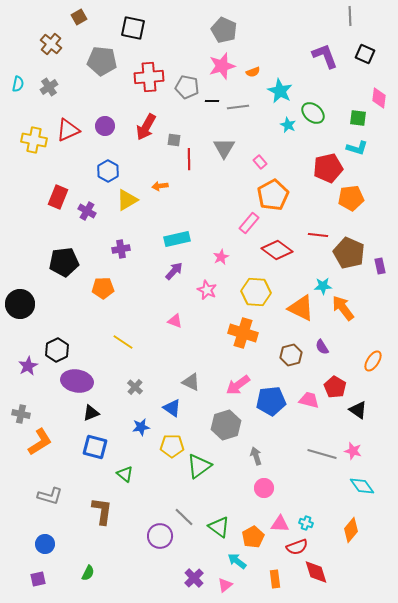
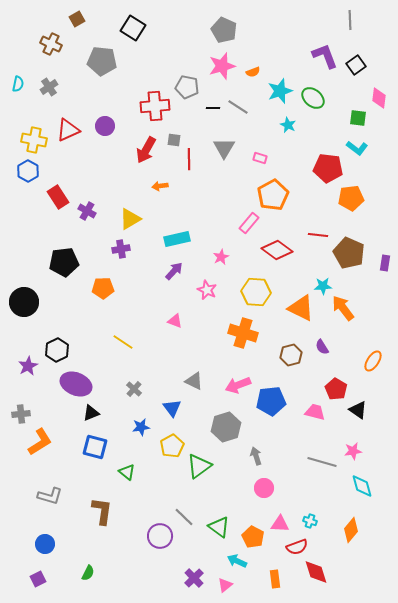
gray line at (350, 16): moved 4 px down
brown square at (79, 17): moved 2 px left, 2 px down
black square at (133, 28): rotated 20 degrees clockwise
brown cross at (51, 44): rotated 15 degrees counterclockwise
black square at (365, 54): moved 9 px left, 11 px down; rotated 30 degrees clockwise
red cross at (149, 77): moved 6 px right, 29 px down
cyan star at (280, 91): rotated 25 degrees clockwise
black line at (212, 101): moved 1 px right, 7 px down
gray line at (238, 107): rotated 40 degrees clockwise
green ellipse at (313, 113): moved 15 px up
red arrow at (146, 127): moved 23 px down
cyan L-shape at (357, 148): rotated 20 degrees clockwise
pink rectangle at (260, 162): moved 4 px up; rotated 32 degrees counterclockwise
red pentagon at (328, 168): rotated 20 degrees clockwise
blue hexagon at (108, 171): moved 80 px left
red rectangle at (58, 197): rotated 55 degrees counterclockwise
yellow triangle at (127, 200): moved 3 px right, 19 px down
purple rectangle at (380, 266): moved 5 px right, 3 px up; rotated 21 degrees clockwise
black circle at (20, 304): moved 4 px right, 2 px up
purple ellipse at (77, 381): moved 1 px left, 3 px down; rotated 12 degrees clockwise
gray triangle at (191, 382): moved 3 px right, 1 px up
pink arrow at (238, 385): rotated 15 degrees clockwise
gray cross at (135, 387): moved 1 px left, 2 px down
red pentagon at (335, 387): moved 1 px right, 2 px down
pink trapezoid at (309, 400): moved 6 px right, 12 px down
blue triangle at (172, 408): rotated 18 degrees clockwise
gray cross at (21, 414): rotated 18 degrees counterclockwise
gray hexagon at (226, 425): moved 2 px down
yellow pentagon at (172, 446): rotated 30 degrees counterclockwise
pink star at (353, 451): rotated 24 degrees counterclockwise
gray line at (322, 454): moved 8 px down
green triangle at (125, 474): moved 2 px right, 2 px up
cyan diamond at (362, 486): rotated 20 degrees clockwise
cyan cross at (306, 523): moved 4 px right, 2 px up
orange pentagon at (253, 537): rotated 15 degrees counterclockwise
cyan arrow at (237, 561): rotated 12 degrees counterclockwise
purple square at (38, 579): rotated 14 degrees counterclockwise
